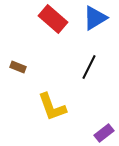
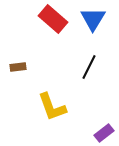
blue triangle: moved 2 px left, 1 px down; rotated 28 degrees counterclockwise
brown rectangle: rotated 28 degrees counterclockwise
